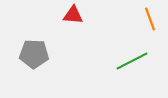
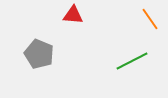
orange line: rotated 15 degrees counterclockwise
gray pentagon: moved 5 px right; rotated 20 degrees clockwise
